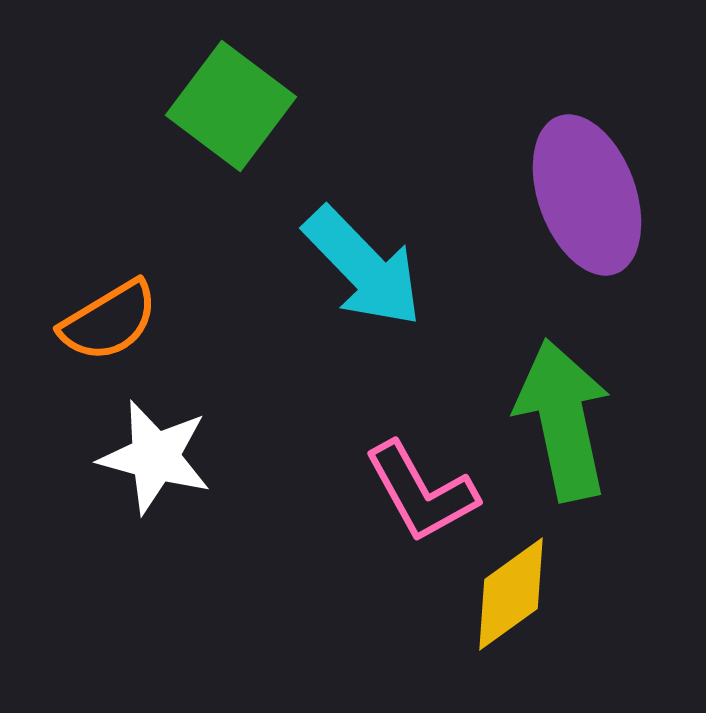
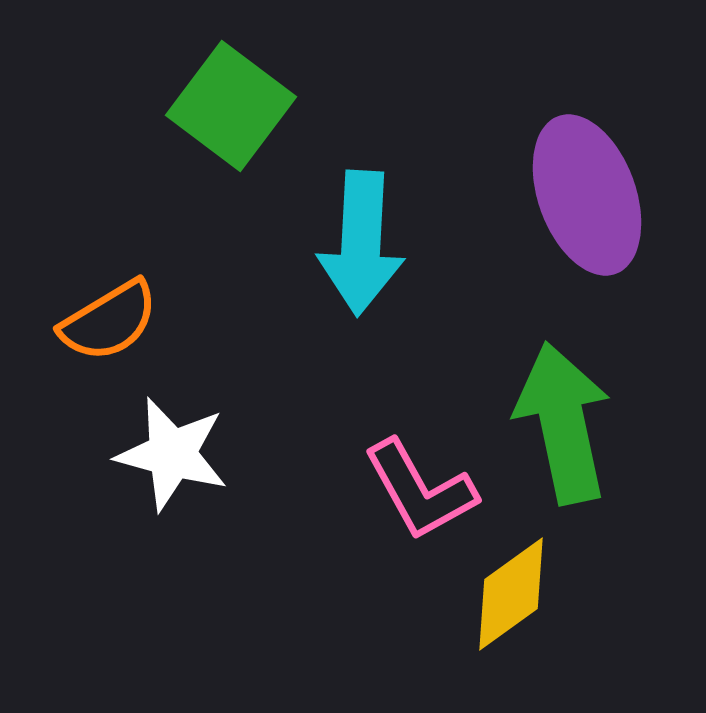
cyan arrow: moved 2 px left, 24 px up; rotated 47 degrees clockwise
green arrow: moved 3 px down
white star: moved 17 px right, 3 px up
pink L-shape: moved 1 px left, 2 px up
